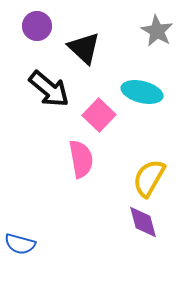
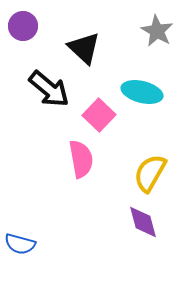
purple circle: moved 14 px left
yellow semicircle: moved 1 px right, 5 px up
